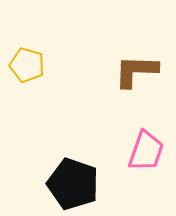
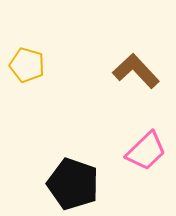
brown L-shape: rotated 45 degrees clockwise
pink trapezoid: rotated 27 degrees clockwise
